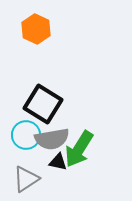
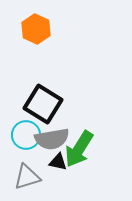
gray triangle: moved 1 px right, 2 px up; rotated 16 degrees clockwise
